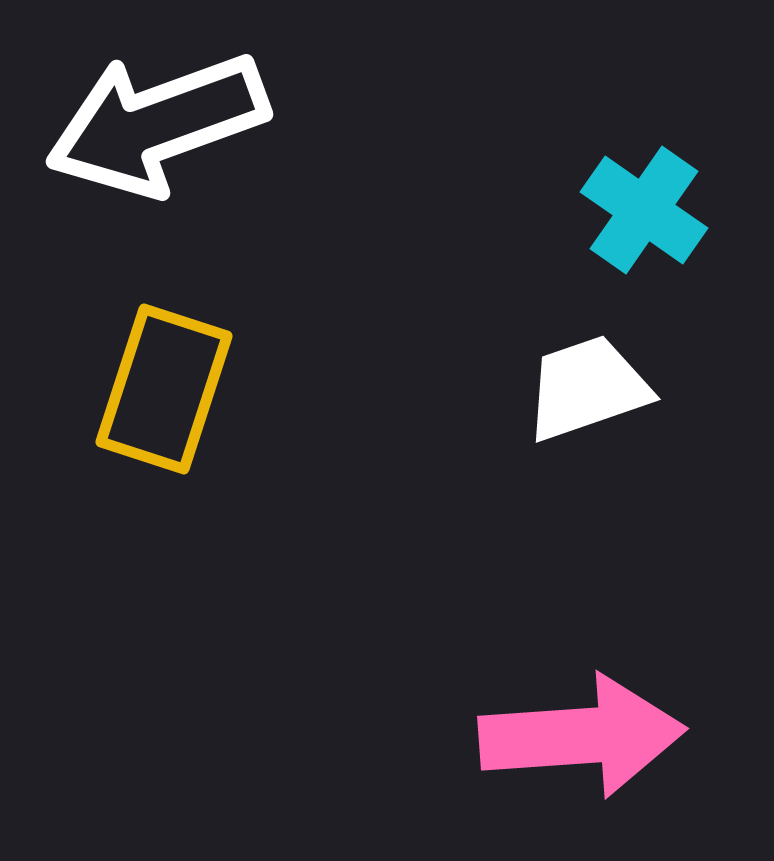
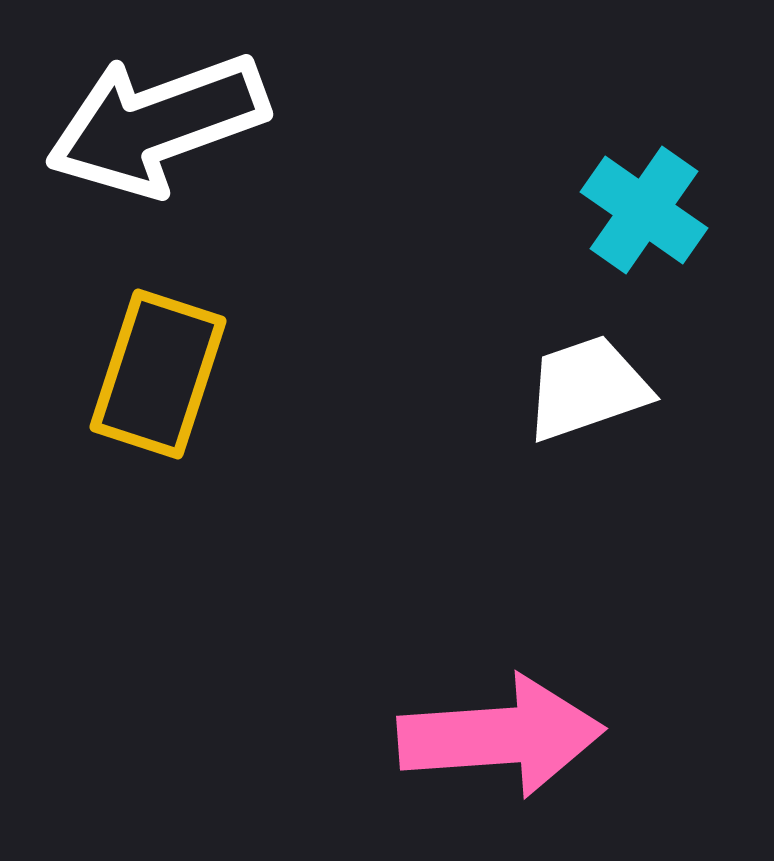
yellow rectangle: moved 6 px left, 15 px up
pink arrow: moved 81 px left
